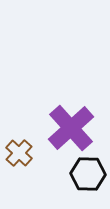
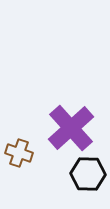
brown cross: rotated 24 degrees counterclockwise
